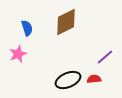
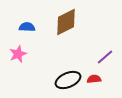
blue semicircle: moved 1 px up; rotated 70 degrees counterclockwise
